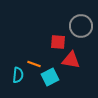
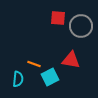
red square: moved 24 px up
cyan semicircle: moved 4 px down
